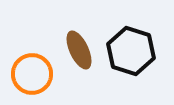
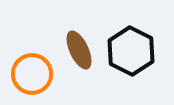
black hexagon: rotated 9 degrees clockwise
